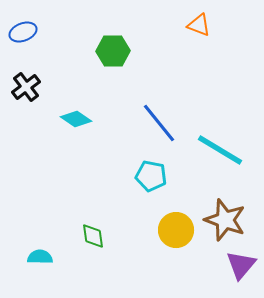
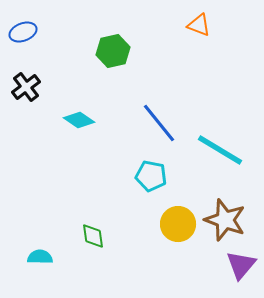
green hexagon: rotated 12 degrees counterclockwise
cyan diamond: moved 3 px right, 1 px down
yellow circle: moved 2 px right, 6 px up
